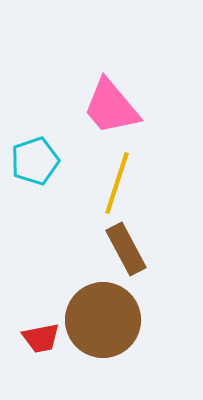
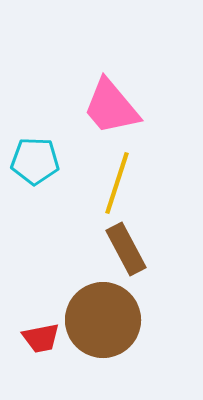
cyan pentagon: rotated 21 degrees clockwise
